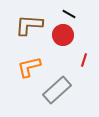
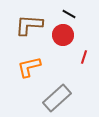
red line: moved 3 px up
gray rectangle: moved 8 px down
